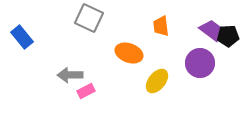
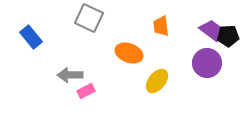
blue rectangle: moved 9 px right
purple circle: moved 7 px right
